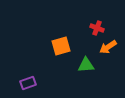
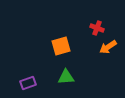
green triangle: moved 20 px left, 12 px down
